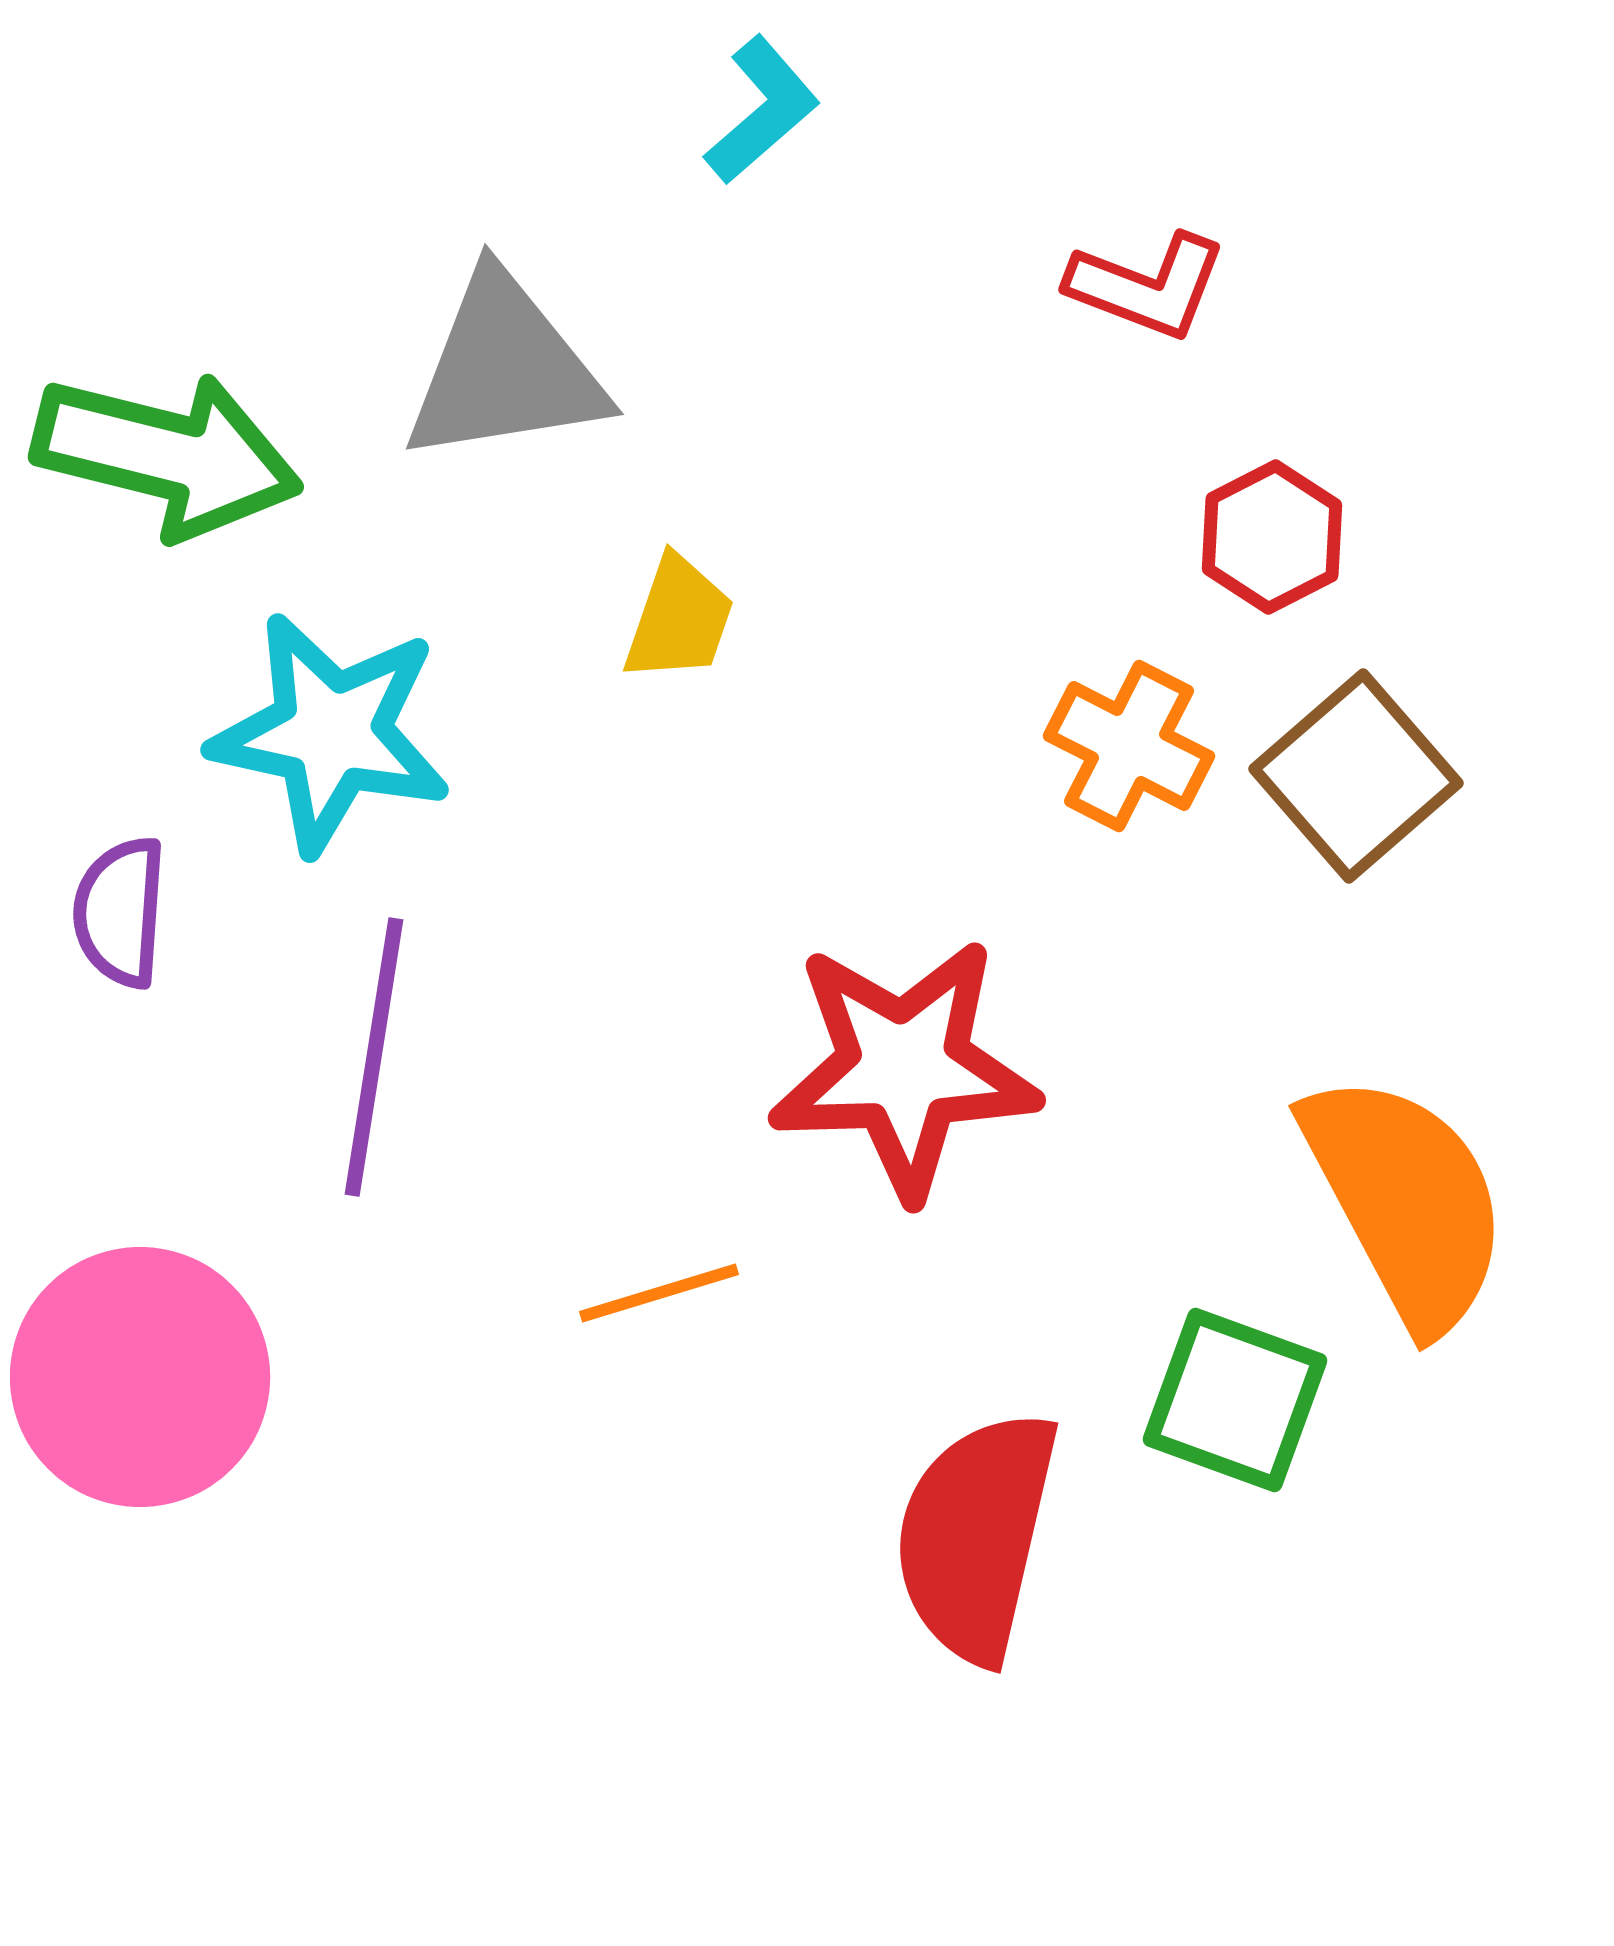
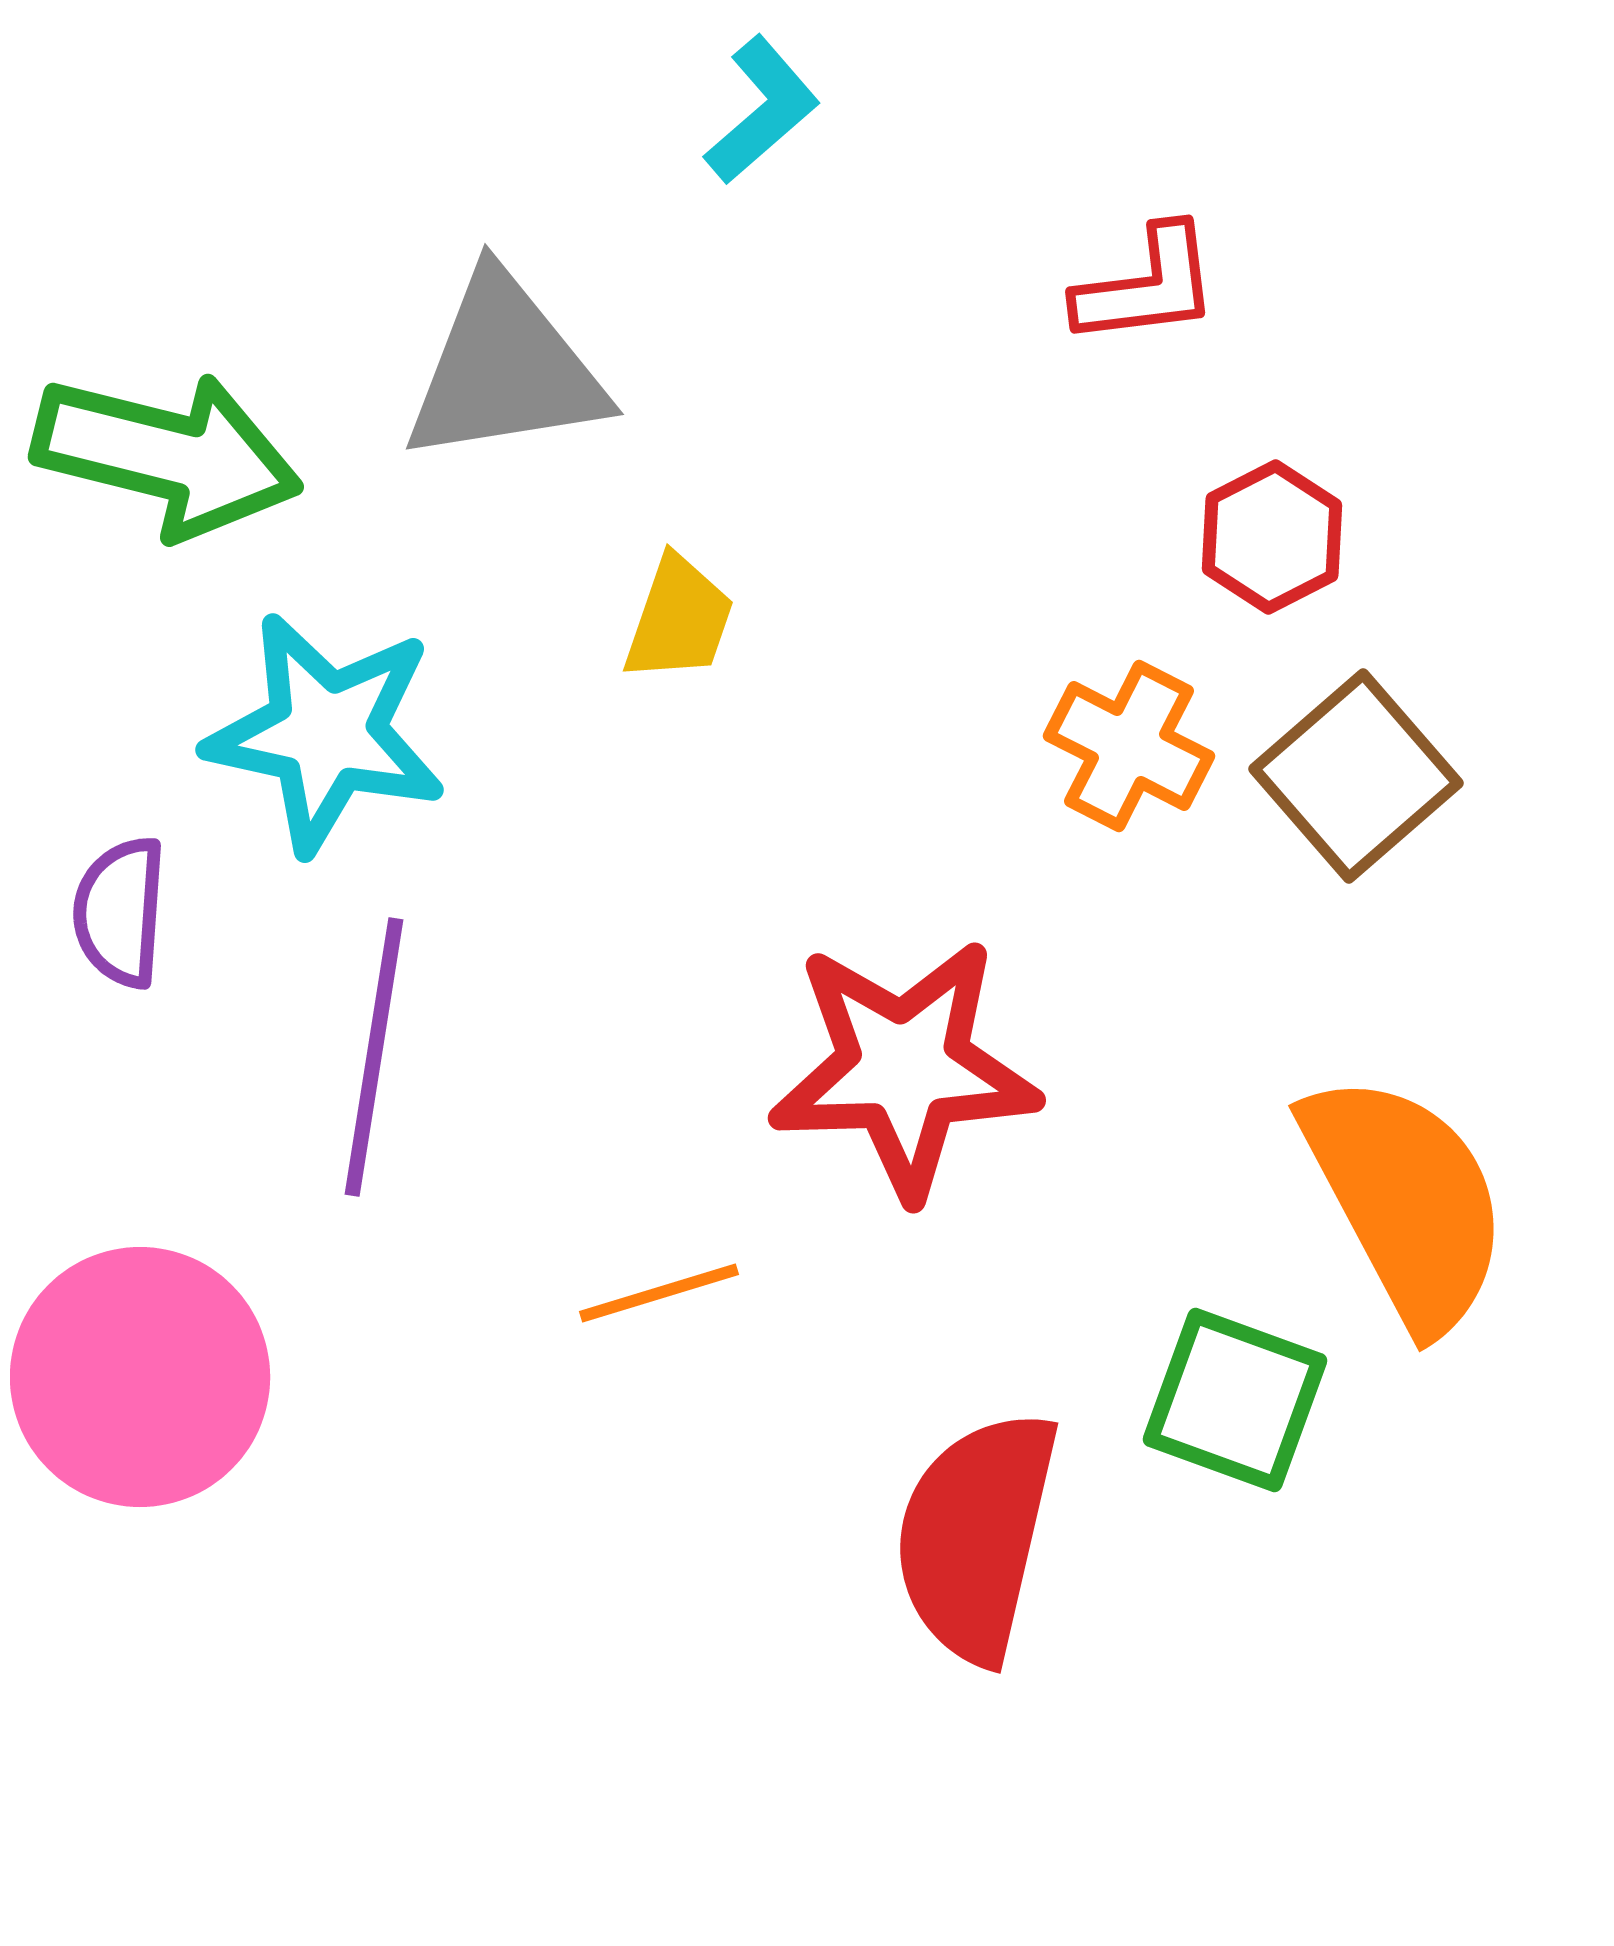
red L-shape: rotated 28 degrees counterclockwise
cyan star: moved 5 px left
